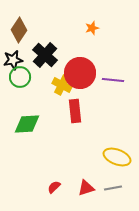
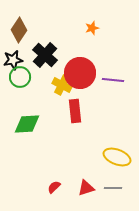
gray line: rotated 12 degrees clockwise
